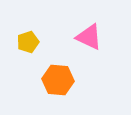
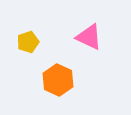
orange hexagon: rotated 20 degrees clockwise
